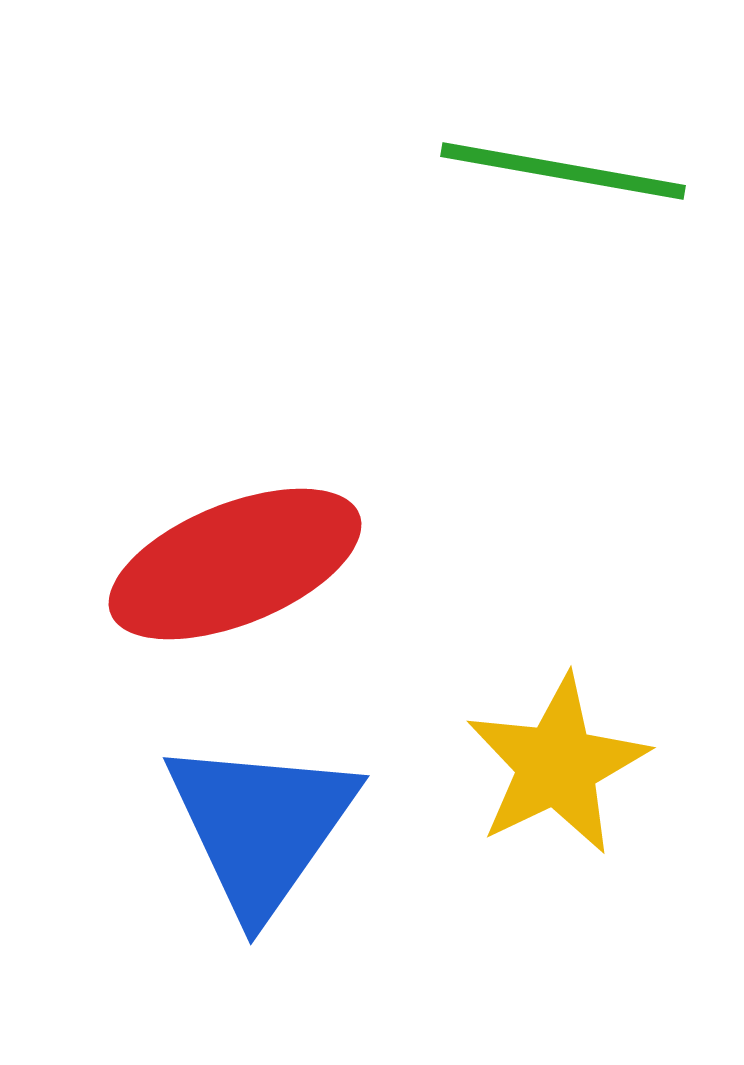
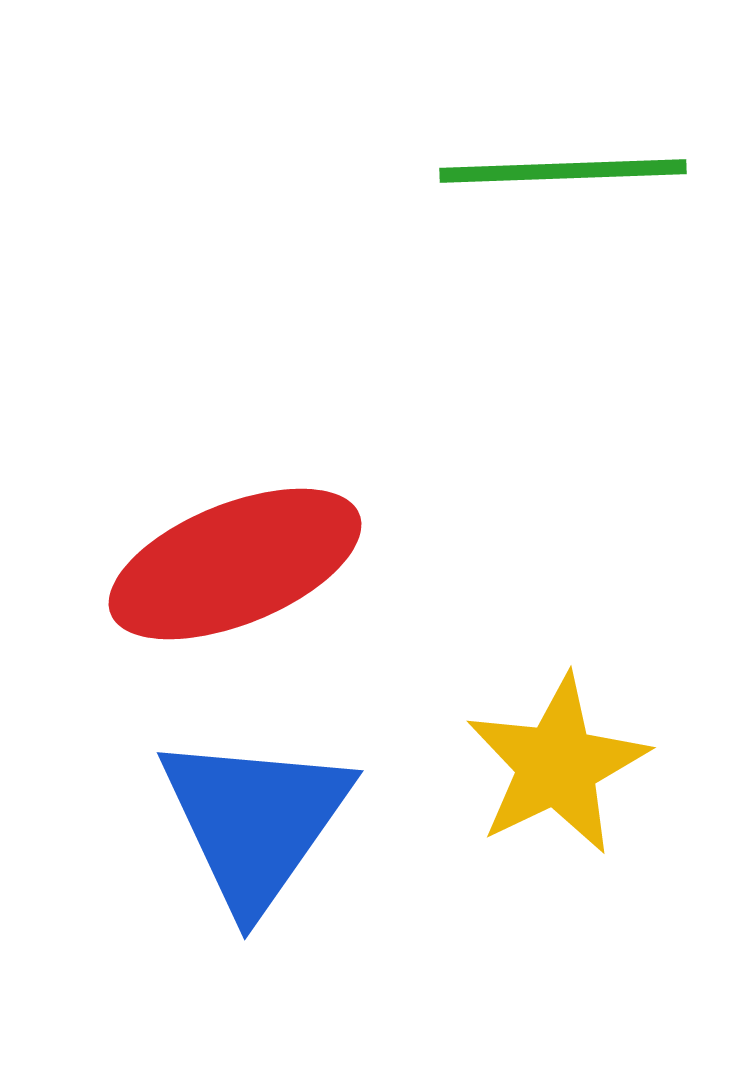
green line: rotated 12 degrees counterclockwise
blue triangle: moved 6 px left, 5 px up
